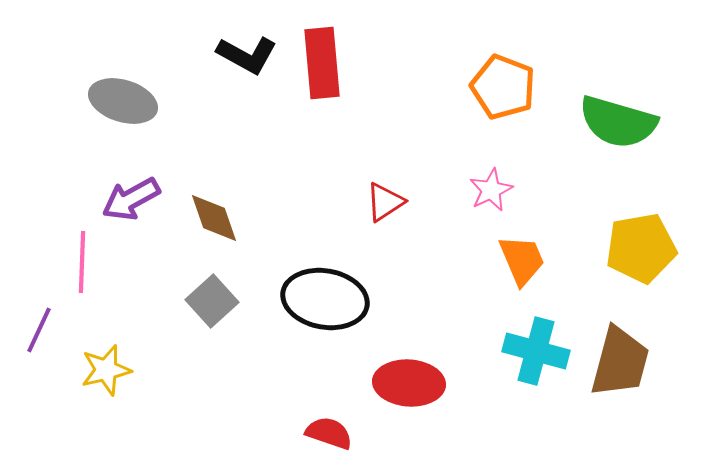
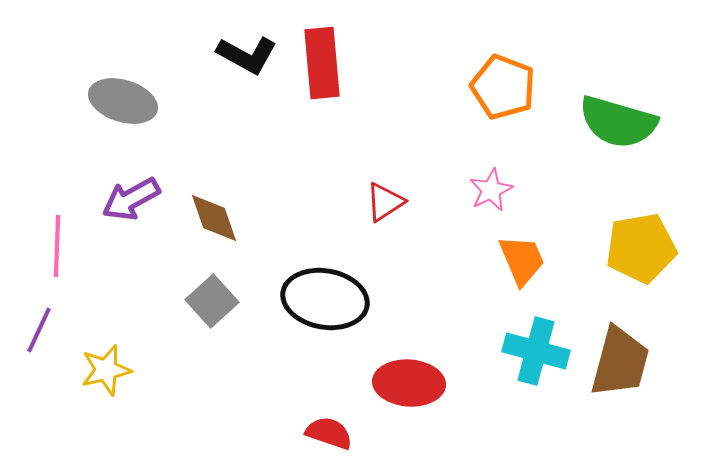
pink line: moved 25 px left, 16 px up
